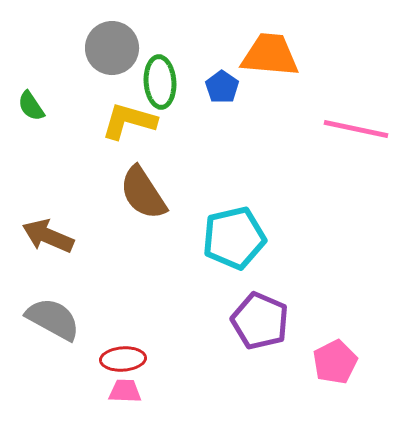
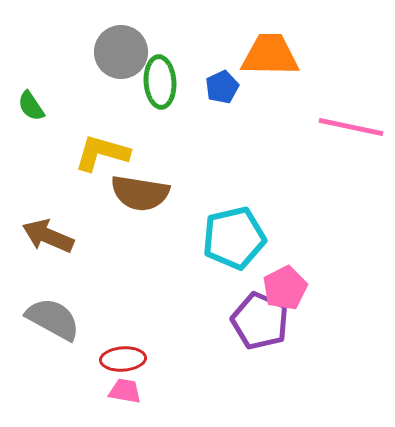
gray circle: moved 9 px right, 4 px down
orange trapezoid: rotated 4 degrees counterclockwise
blue pentagon: rotated 12 degrees clockwise
yellow L-shape: moved 27 px left, 32 px down
pink line: moved 5 px left, 2 px up
brown semicircle: moved 3 px left; rotated 48 degrees counterclockwise
pink pentagon: moved 50 px left, 74 px up
pink trapezoid: rotated 8 degrees clockwise
